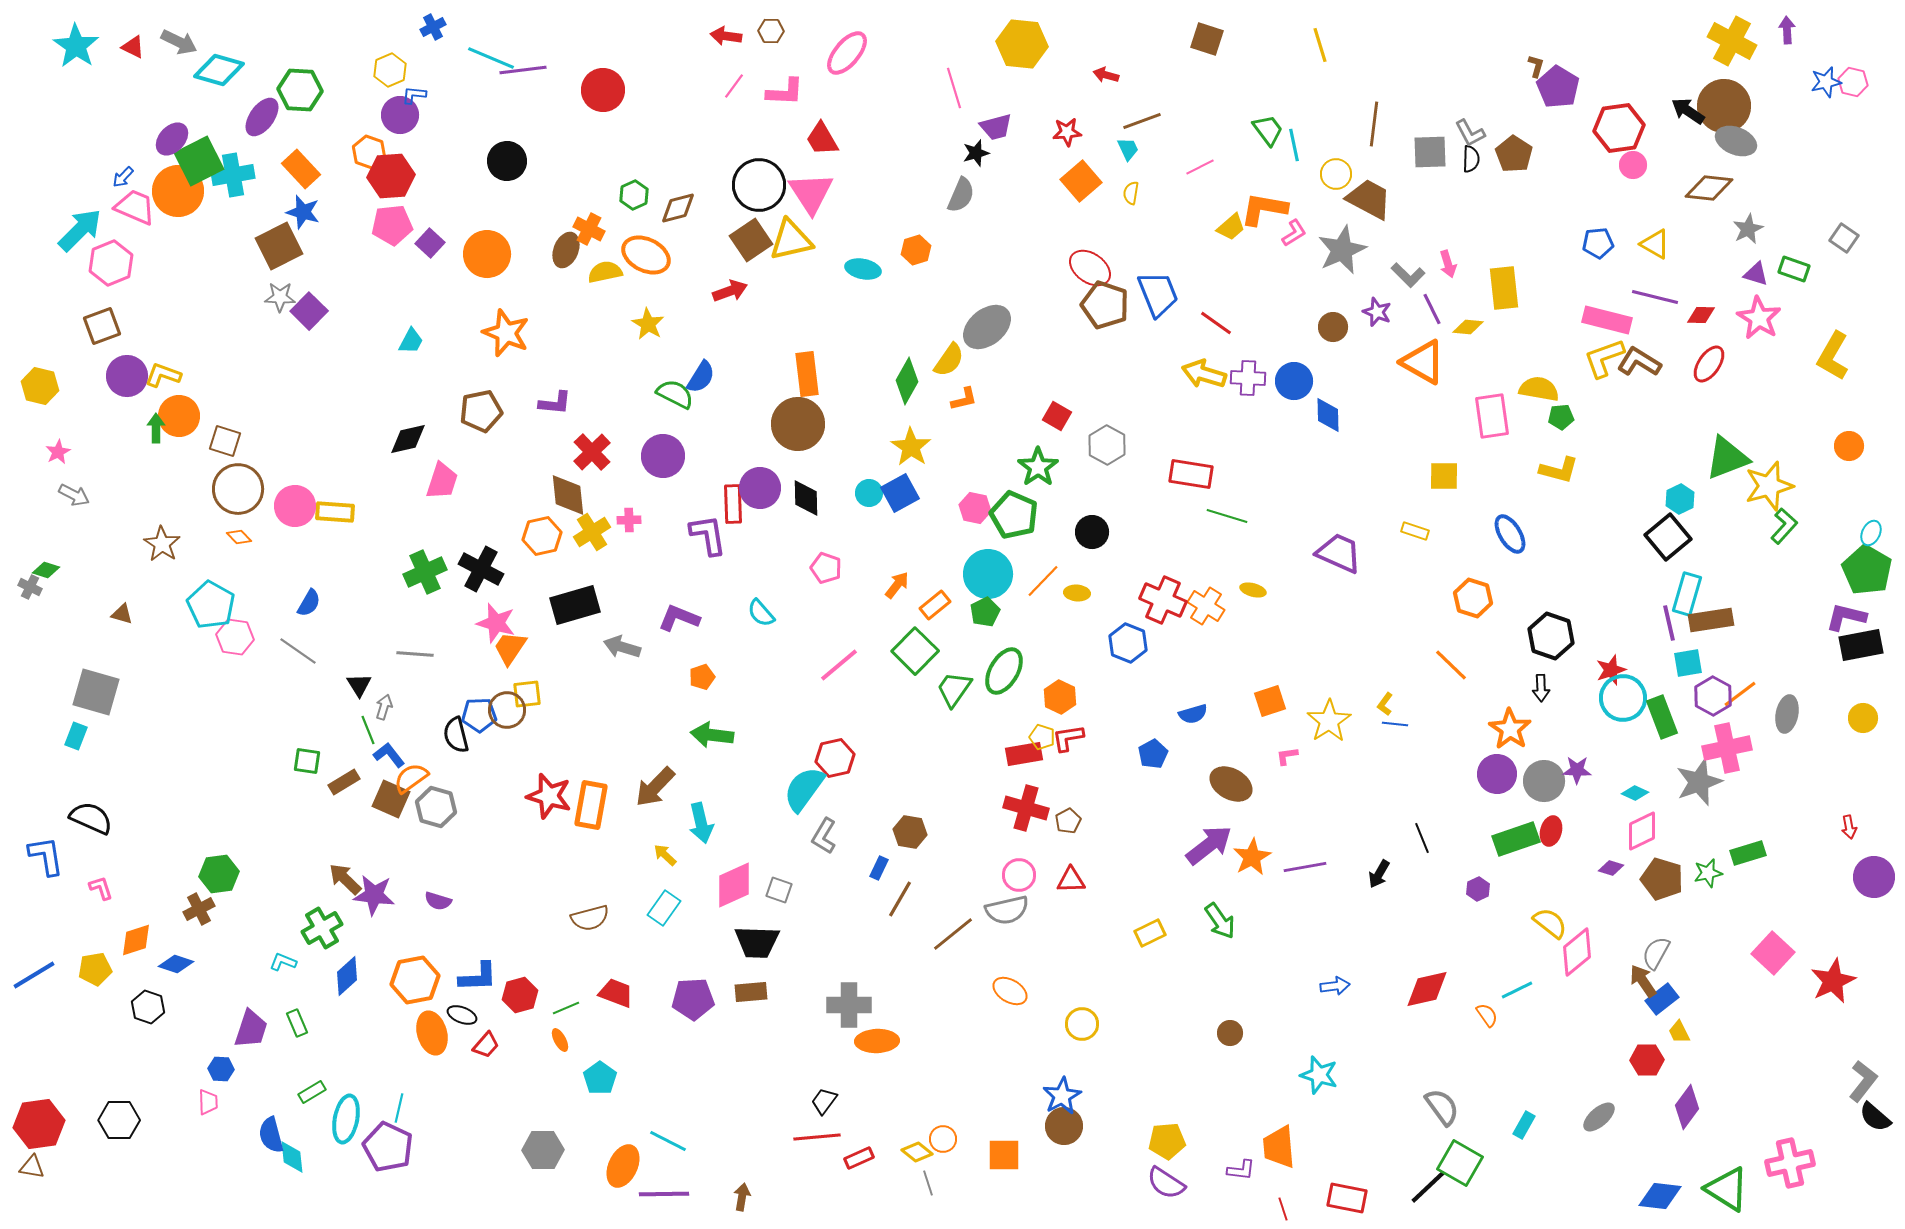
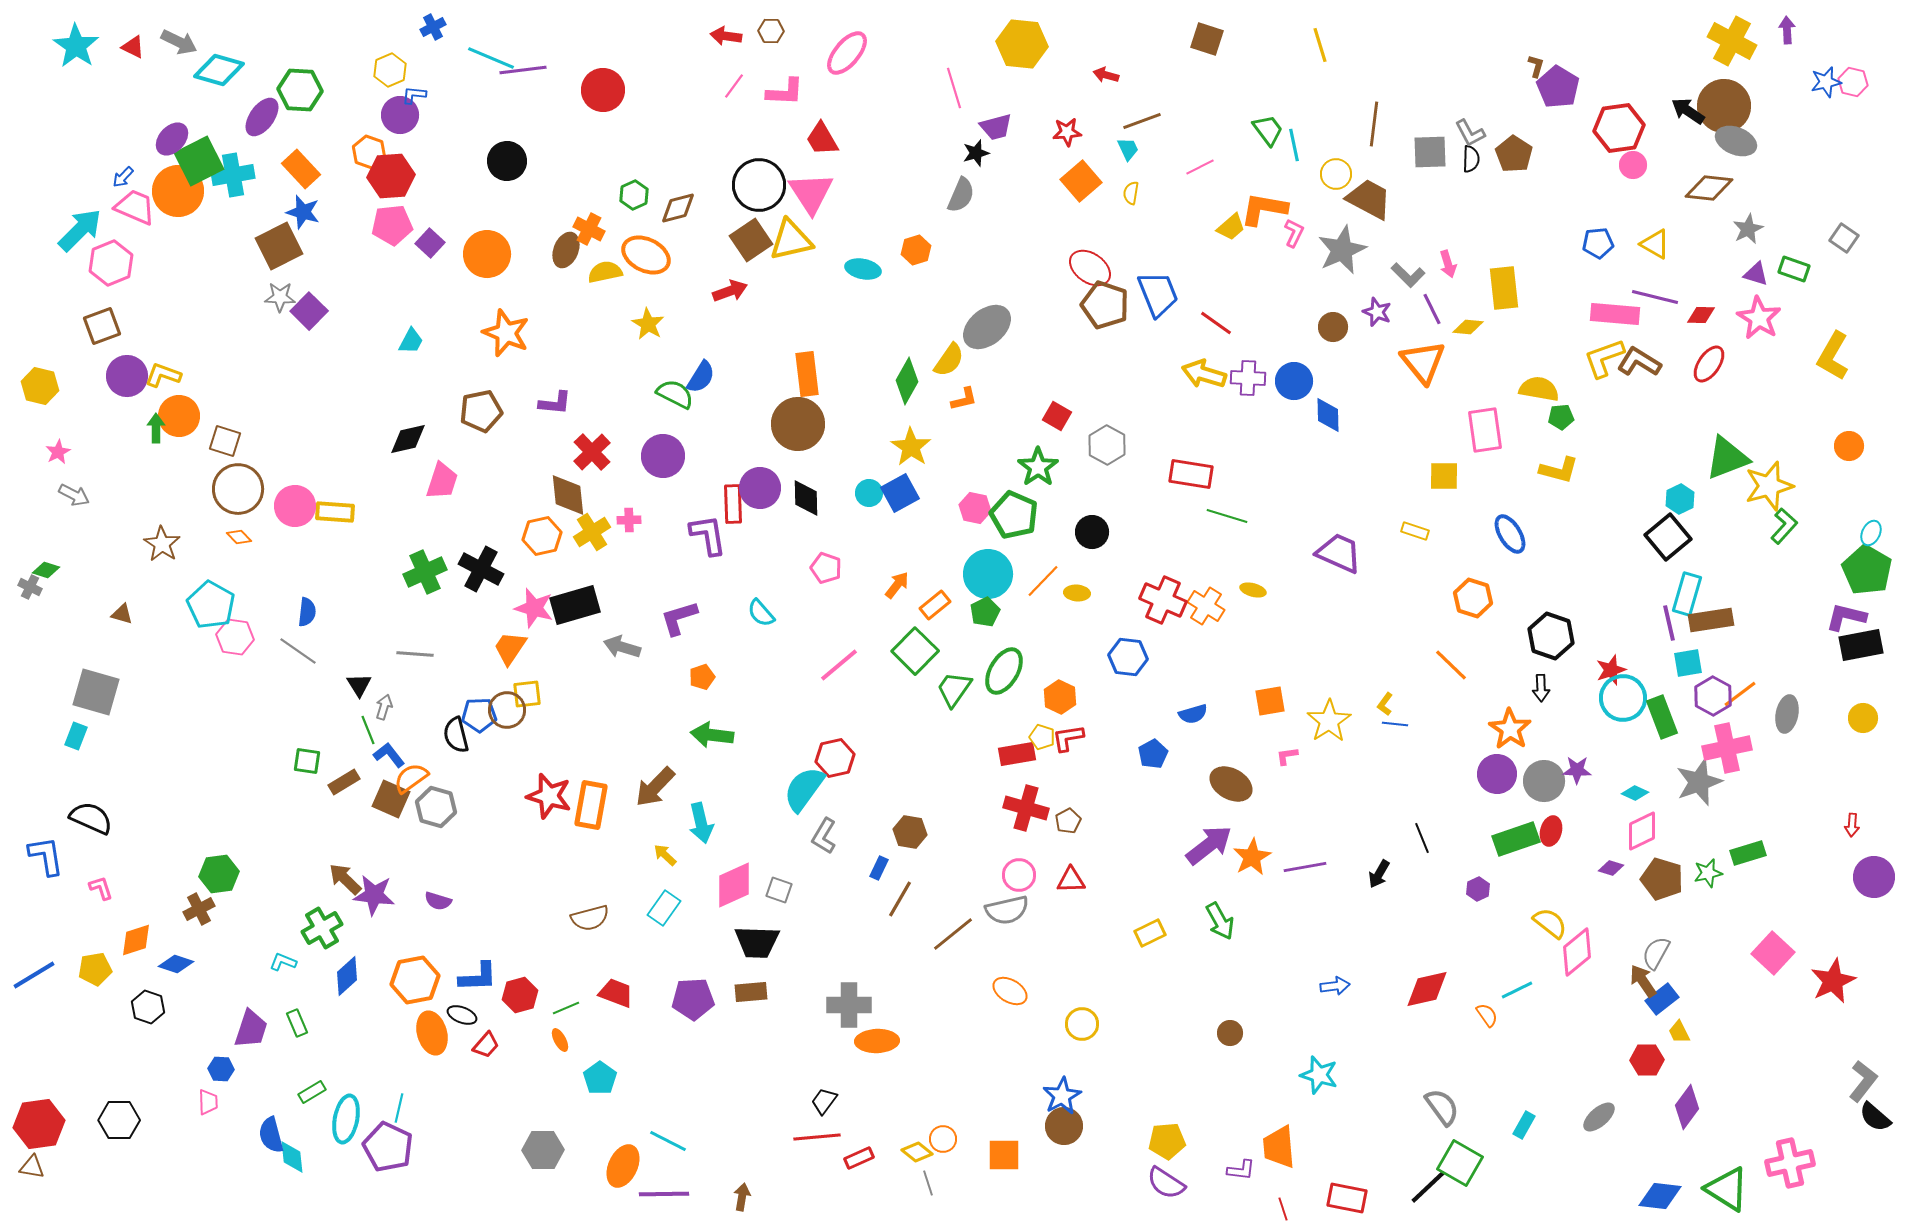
pink L-shape at (1294, 233): rotated 32 degrees counterclockwise
pink rectangle at (1607, 320): moved 8 px right, 6 px up; rotated 9 degrees counterclockwise
orange triangle at (1423, 362): rotated 21 degrees clockwise
pink rectangle at (1492, 416): moved 7 px left, 14 px down
blue semicircle at (309, 603): moved 2 px left, 9 px down; rotated 24 degrees counterclockwise
purple L-shape at (679, 618): rotated 39 degrees counterclockwise
pink star at (496, 623): moved 38 px right, 15 px up
blue hexagon at (1128, 643): moved 14 px down; rotated 15 degrees counterclockwise
orange square at (1270, 701): rotated 8 degrees clockwise
red rectangle at (1024, 754): moved 7 px left
red arrow at (1849, 827): moved 3 px right, 2 px up; rotated 15 degrees clockwise
green arrow at (1220, 921): rotated 6 degrees clockwise
